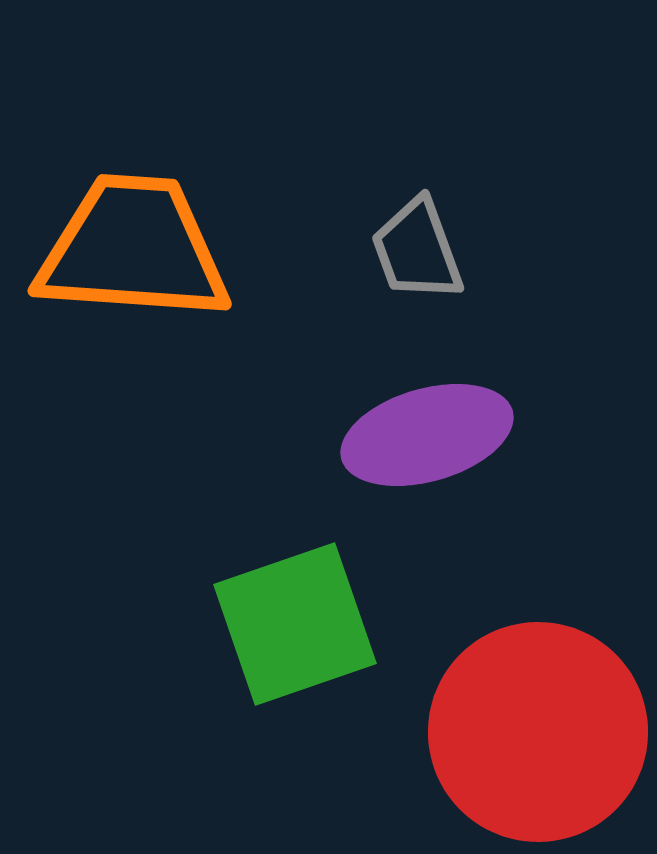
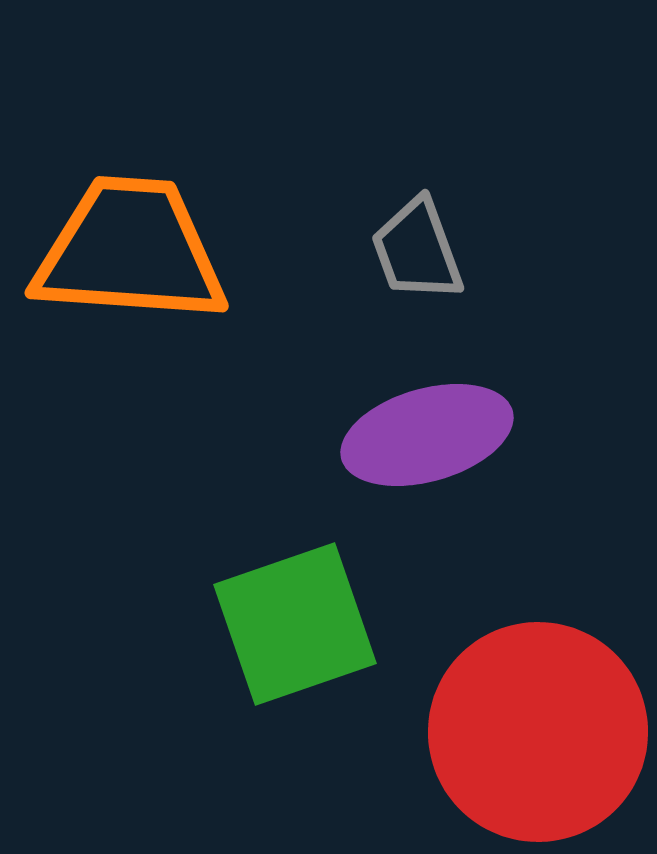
orange trapezoid: moved 3 px left, 2 px down
